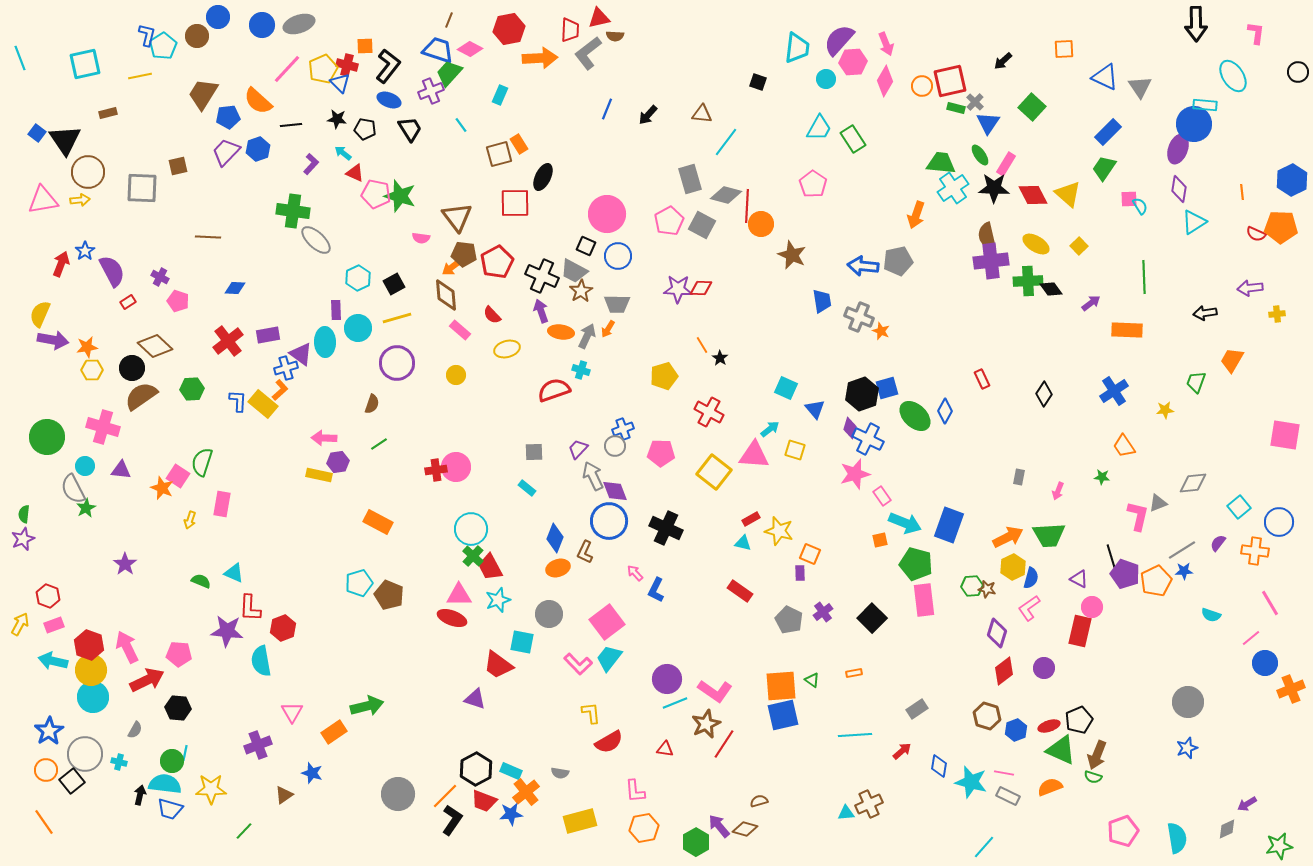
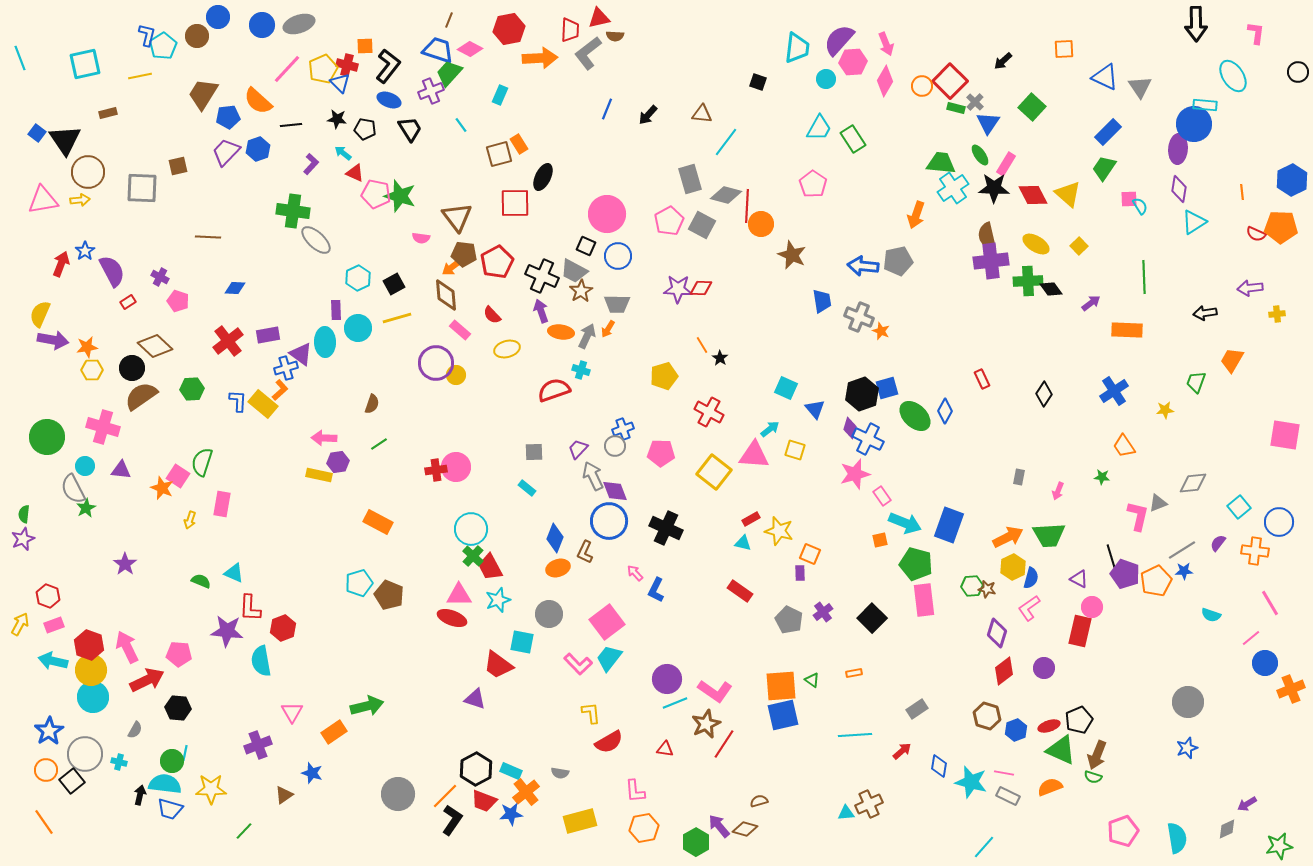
red square at (950, 81): rotated 32 degrees counterclockwise
purple ellipse at (1178, 149): rotated 16 degrees counterclockwise
purple circle at (397, 363): moved 39 px right
